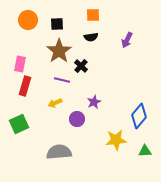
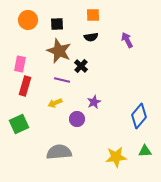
purple arrow: rotated 126 degrees clockwise
brown star: rotated 15 degrees counterclockwise
yellow star: moved 17 px down
